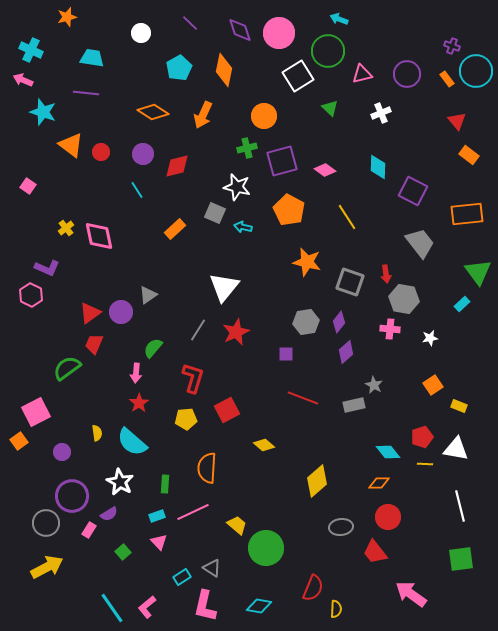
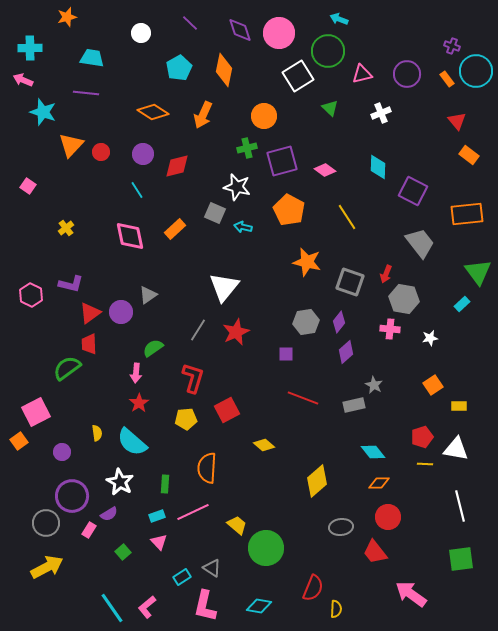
cyan cross at (31, 50): moved 1 px left, 2 px up; rotated 25 degrees counterclockwise
orange triangle at (71, 145): rotated 36 degrees clockwise
pink diamond at (99, 236): moved 31 px right
purple L-shape at (47, 268): moved 24 px right, 16 px down; rotated 10 degrees counterclockwise
red arrow at (386, 274): rotated 30 degrees clockwise
red trapezoid at (94, 344): moved 5 px left; rotated 25 degrees counterclockwise
green semicircle at (153, 348): rotated 15 degrees clockwise
yellow rectangle at (459, 406): rotated 21 degrees counterclockwise
cyan diamond at (388, 452): moved 15 px left
